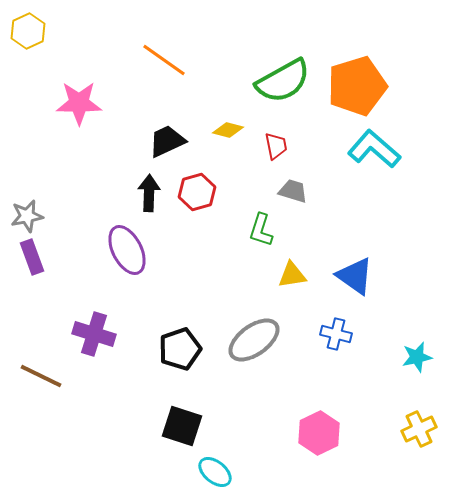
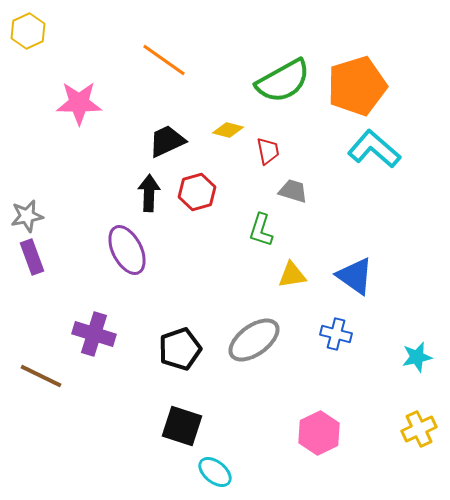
red trapezoid: moved 8 px left, 5 px down
